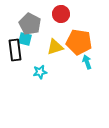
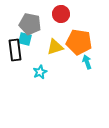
gray pentagon: rotated 15 degrees counterclockwise
cyan star: rotated 16 degrees counterclockwise
